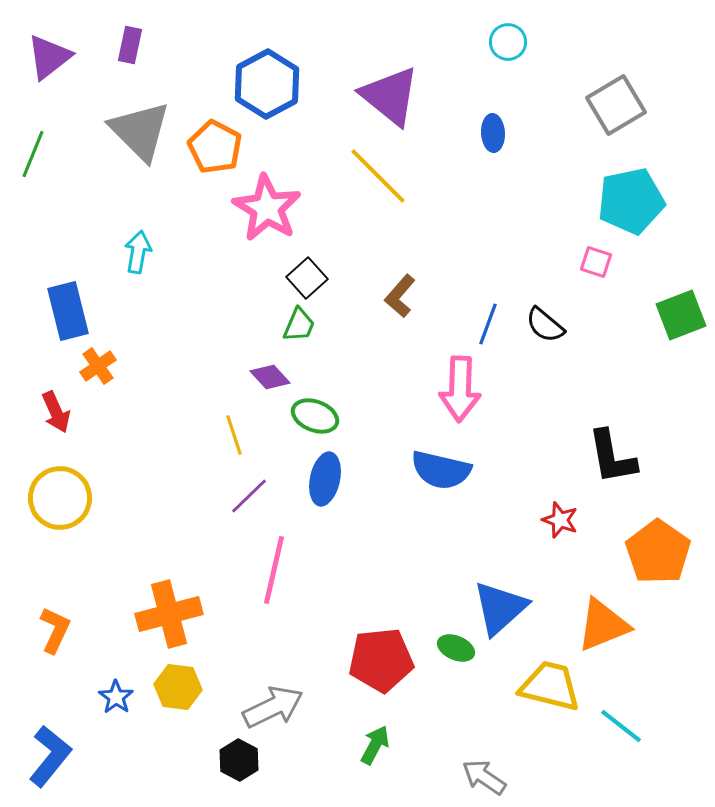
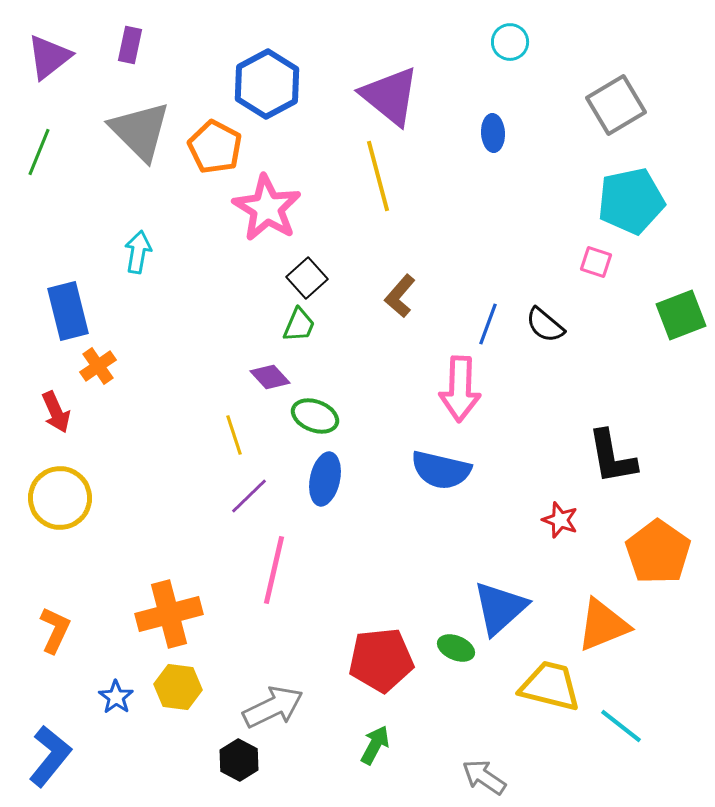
cyan circle at (508, 42): moved 2 px right
green line at (33, 154): moved 6 px right, 2 px up
yellow line at (378, 176): rotated 30 degrees clockwise
